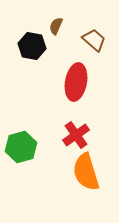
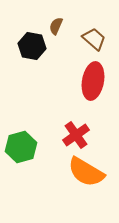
brown trapezoid: moved 1 px up
red ellipse: moved 17 px right, 1 px up
orange semicircle: rotated 42 degrees counterclockwise
